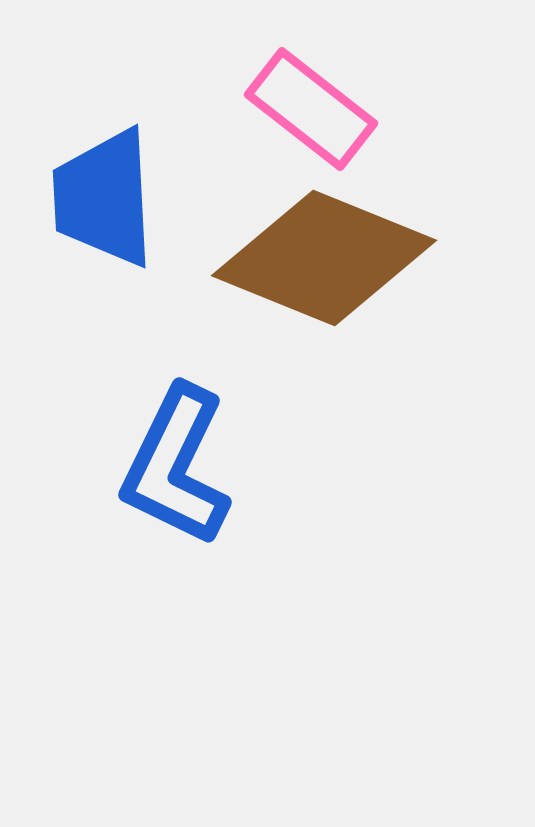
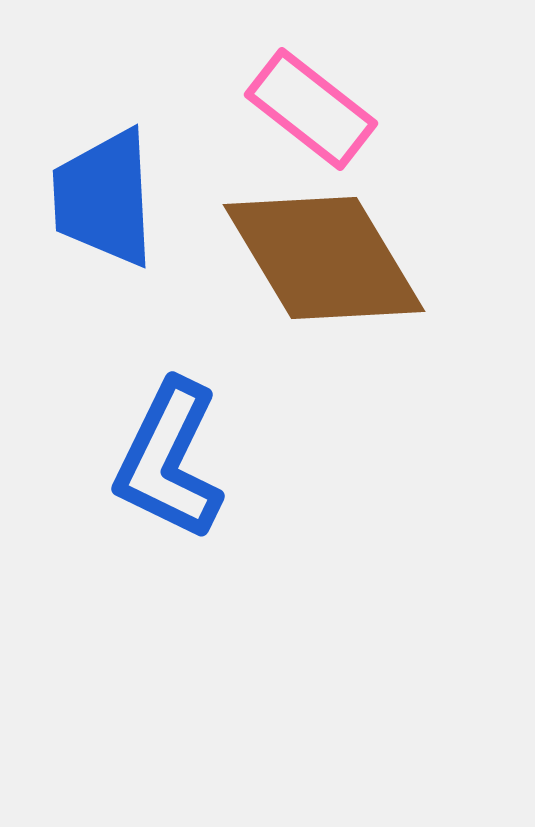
brown diamond: rotated 37 degrees clockwise
blue L-shape: moved 7 px left, 6 px up
